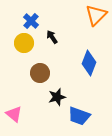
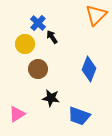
blue cross: moved 7 px right, 2 px down
yellow circle: moved 1 px right, 1 px down
blue diamond: moved 6 px down
brown circle: moved 2 px left, 4 px up
black star: moved 6 px left, 1 px down; rotated 24 degrees clockwise
pink triangle: moved 3 px right; rotated 48 degrees clockwise
